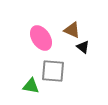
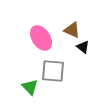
green triangle: moved 1 px left, 1 px down; rotated 36 degrees clockwise
